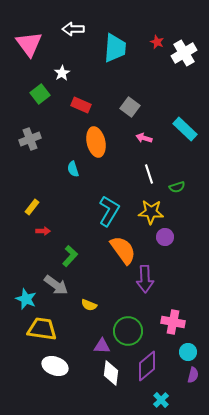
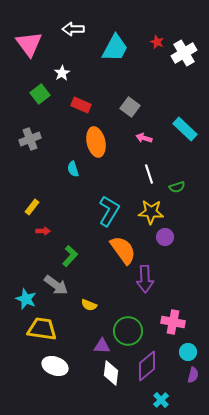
cyan trapezoid: rotated 24 degrees clockwise
